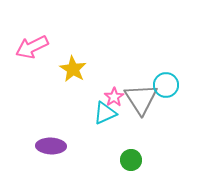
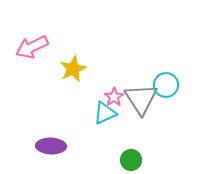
yellow star: rotated 16 degrees clockwise
